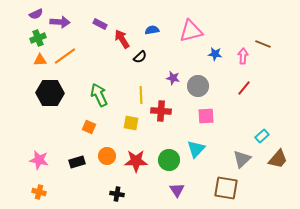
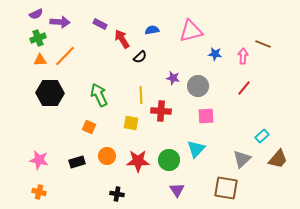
orange line: rotated 10 degrees counterclockwise
red star: moved 2 px right
